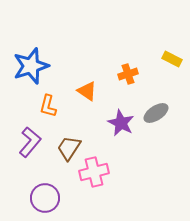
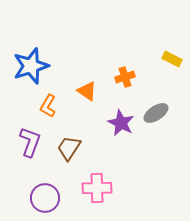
orange cross: moved 3 px left, 3 px down
orange L-shape: rotated 15 degrees clockwise
purple L-shape: rotated 20 degrees counterclockwise
pink cross: moved 3 px right, 16 px down; rotated 12 degrees clockwise
